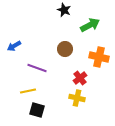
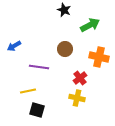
purple line: moved 2 px right, 1 px up; rotated 12 degrees counterclockwise
